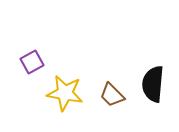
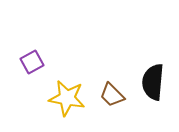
black semicircle: moved 2 px up
yellow star: moved 2 px right, 5 px down
